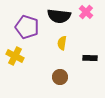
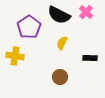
black semicircle: moved 1 px up; rotated 20 degrees clockwise
purple pentagon: moved 2 px right; rotated 20 degrees clockwise
yellow semicircle: rotated 16 degrees clockwise
yellow cross: rotated 18 degrees counterclockwise
